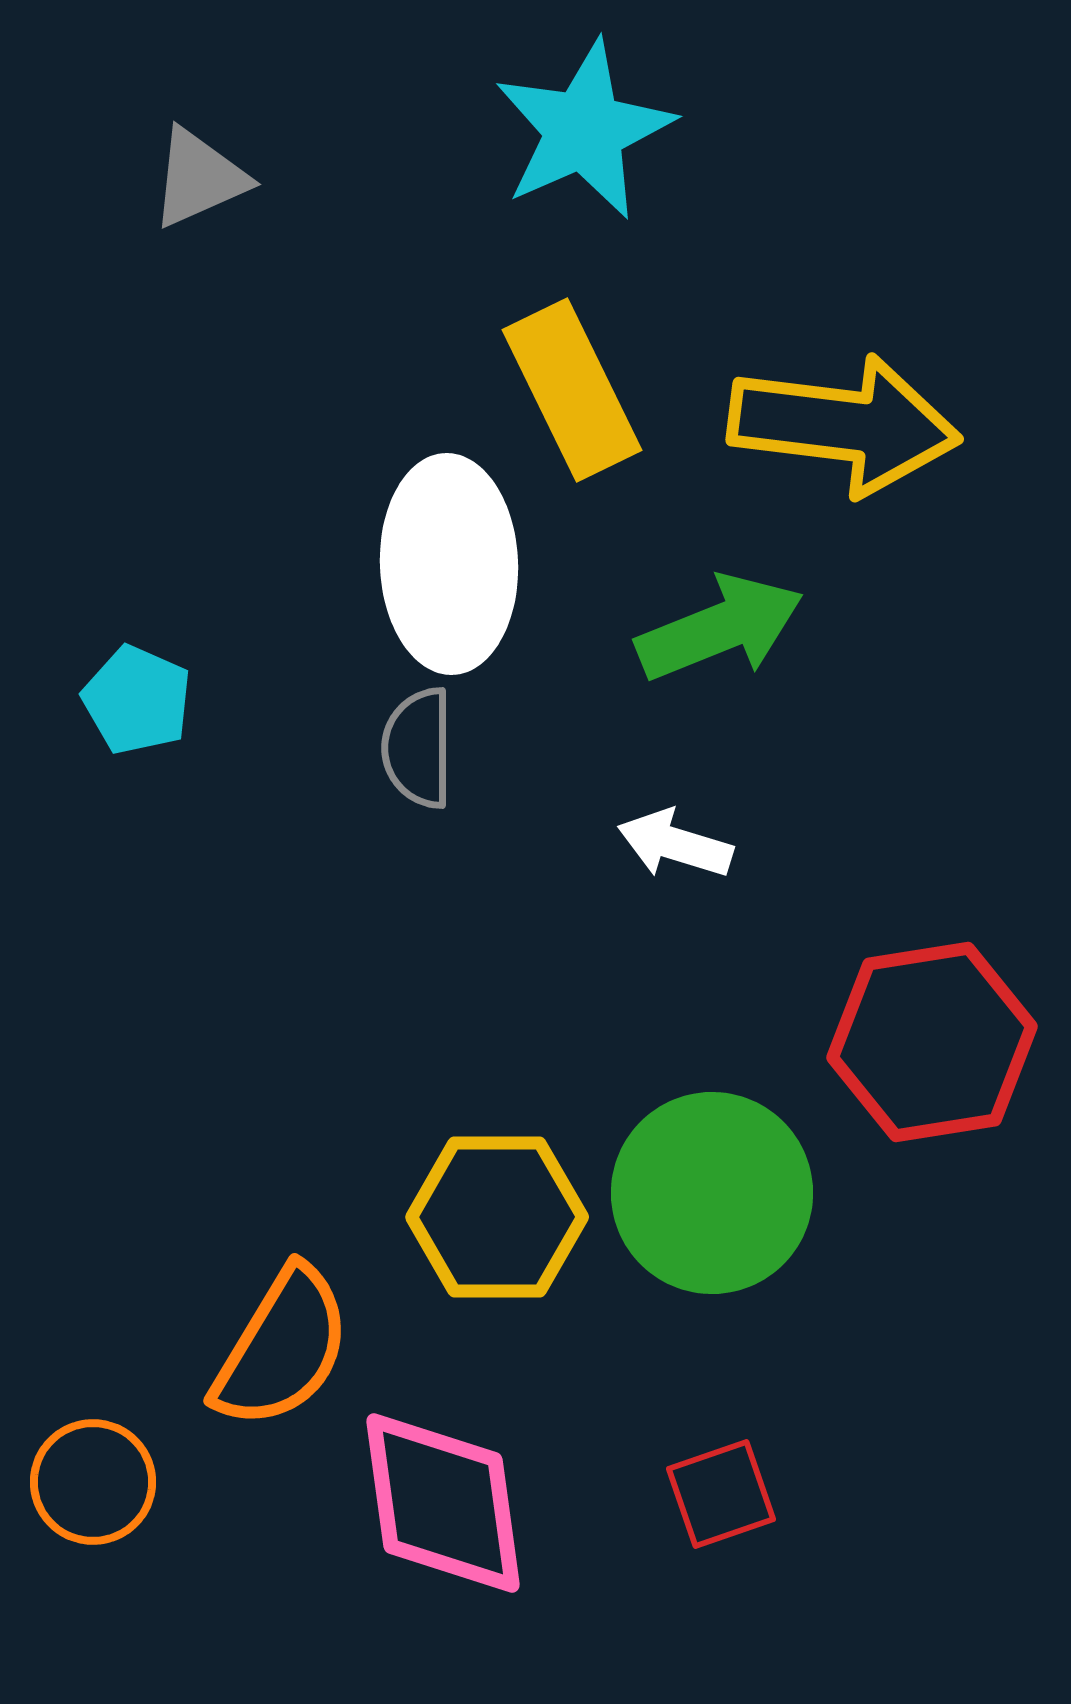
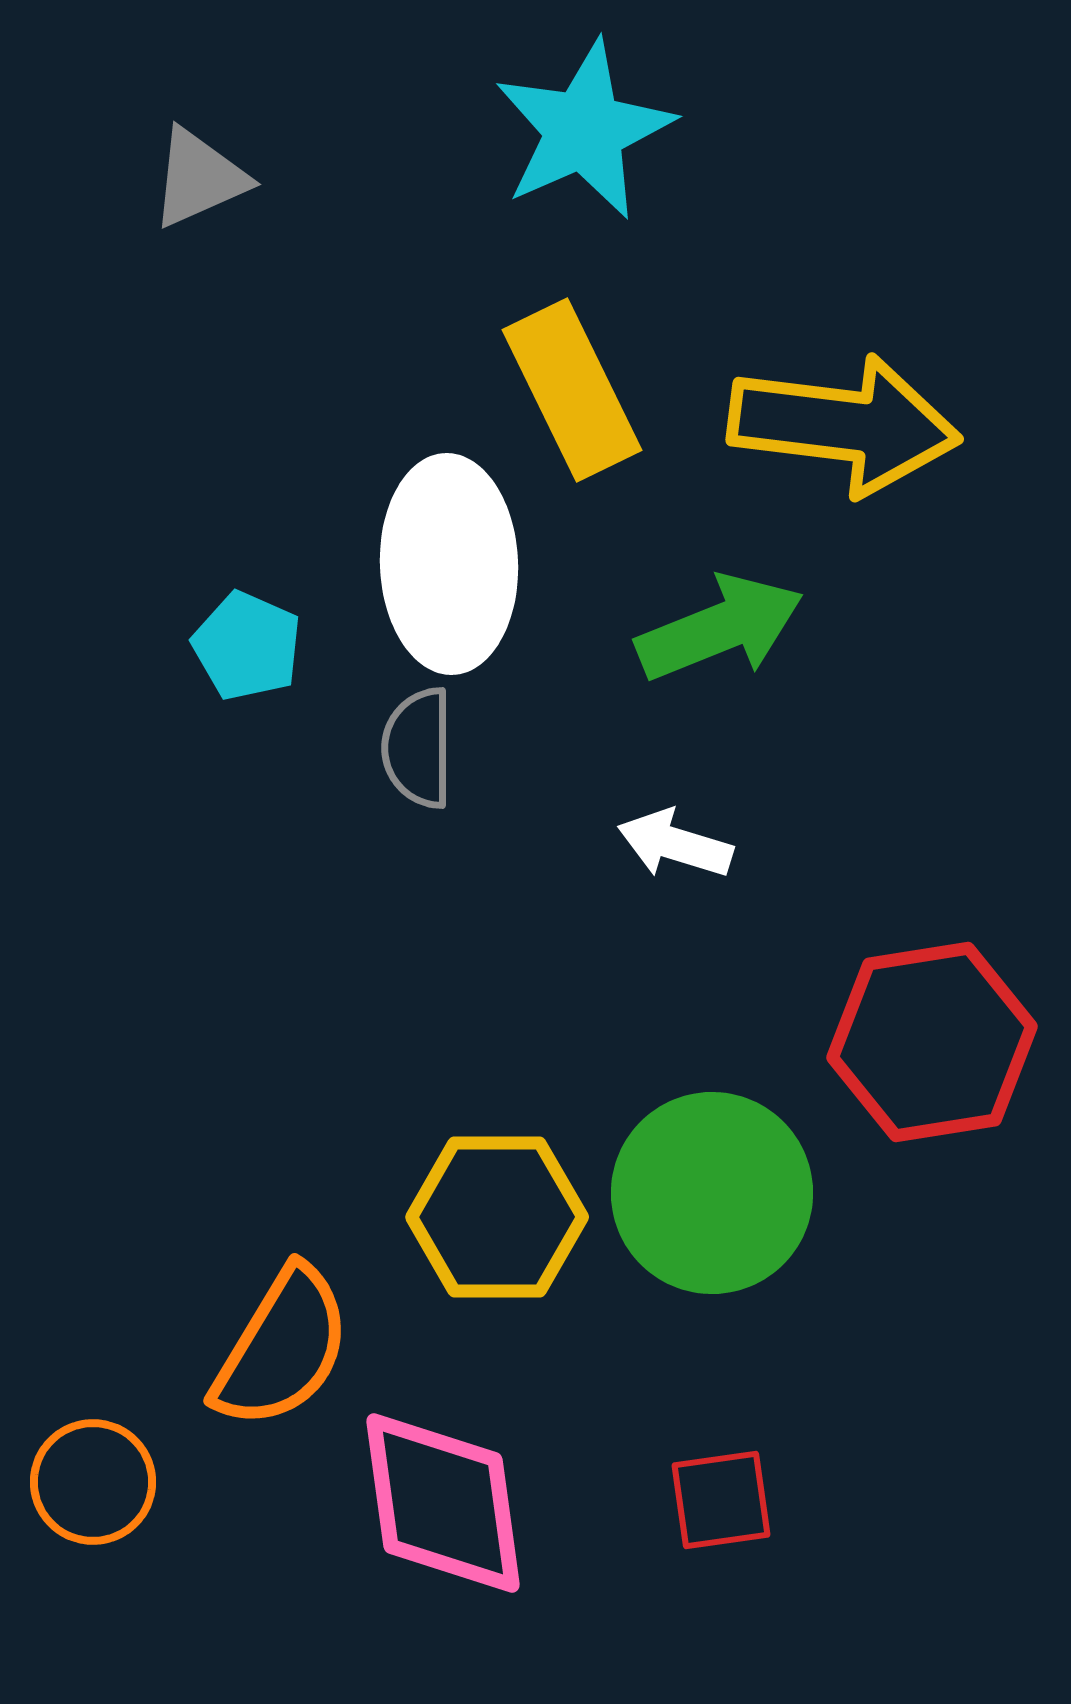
cyan pentagon: moved 110 px right, 54 px up
red square: moved 6 px down; rotated 11 degrees clockwise
